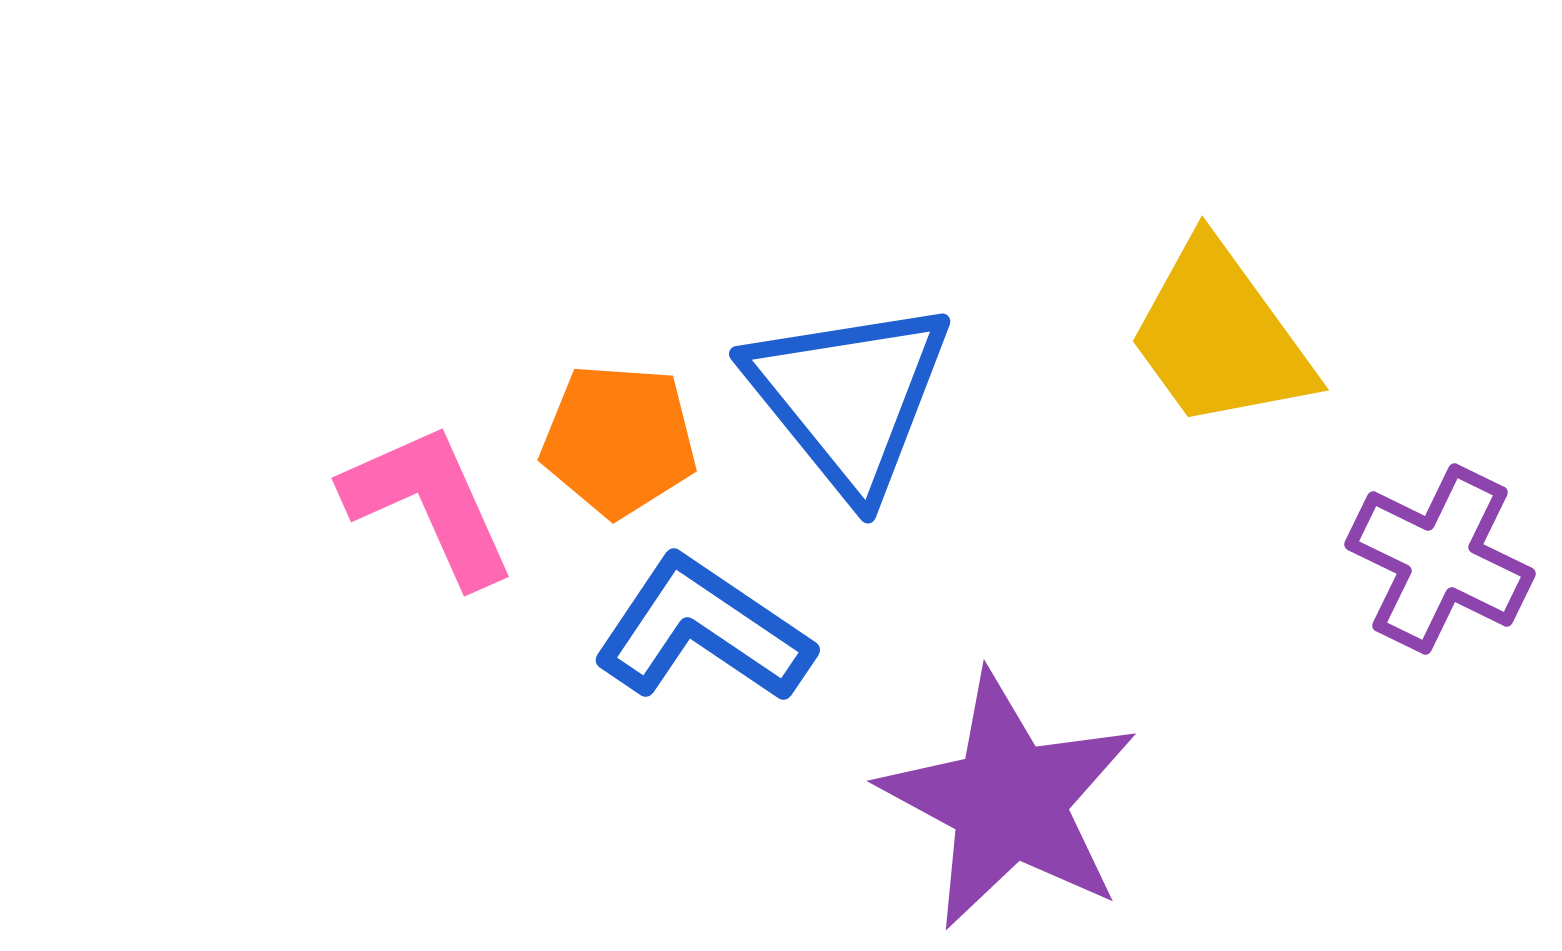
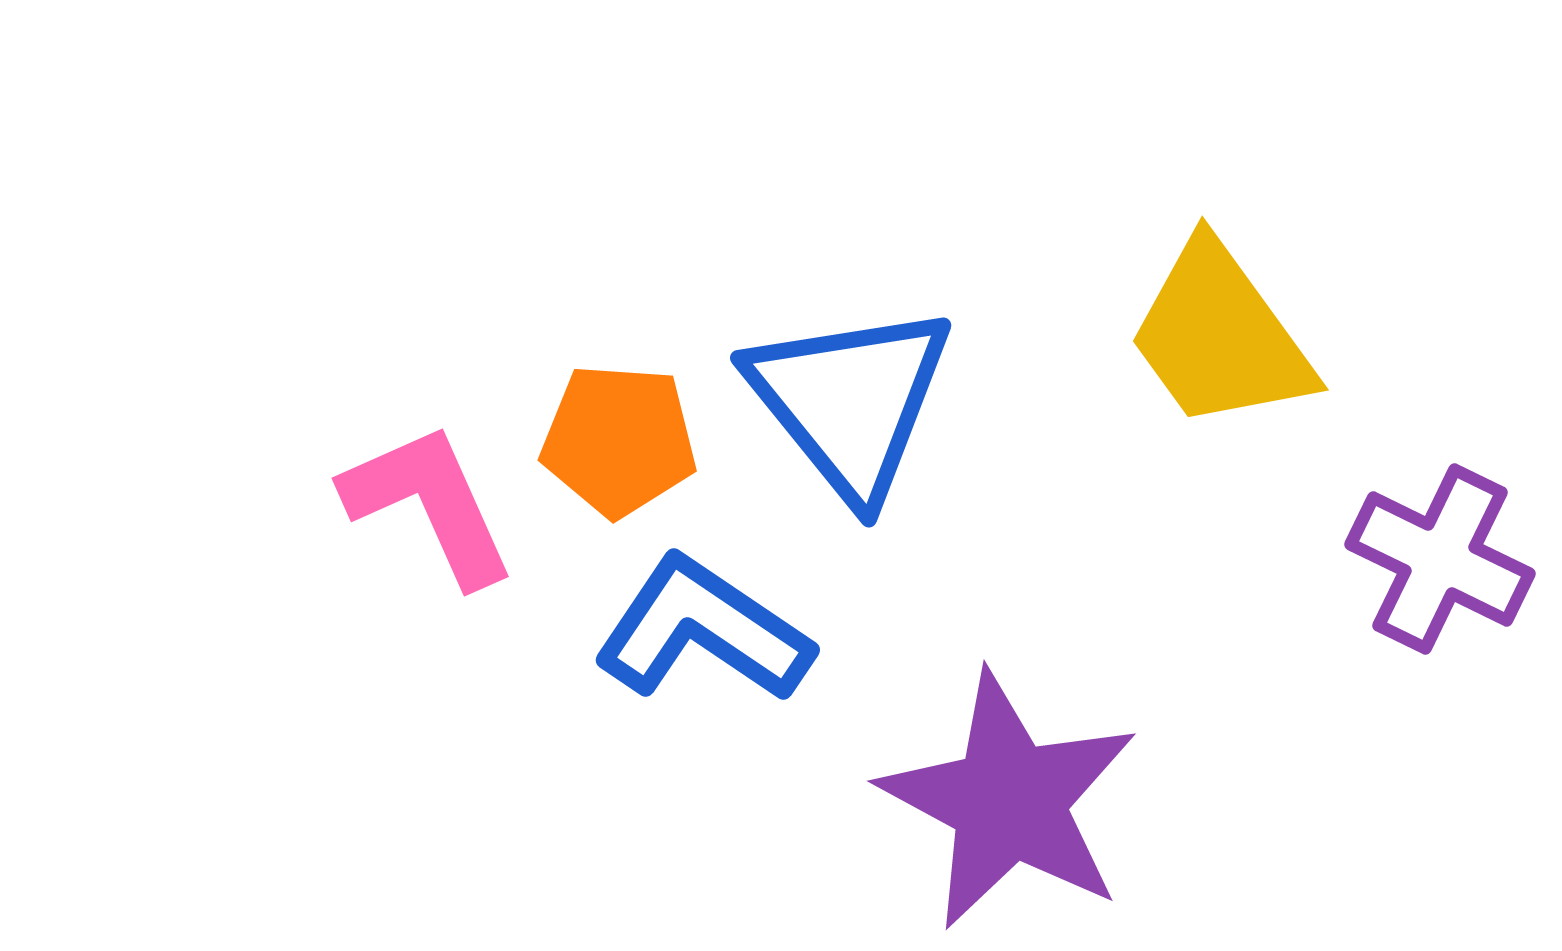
blue triangle: moved 1 px right, 4 px down
